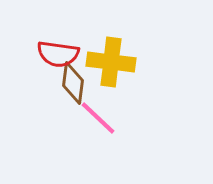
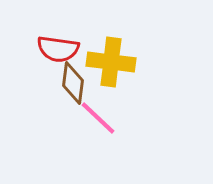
red semicircle: moved 5 px up
